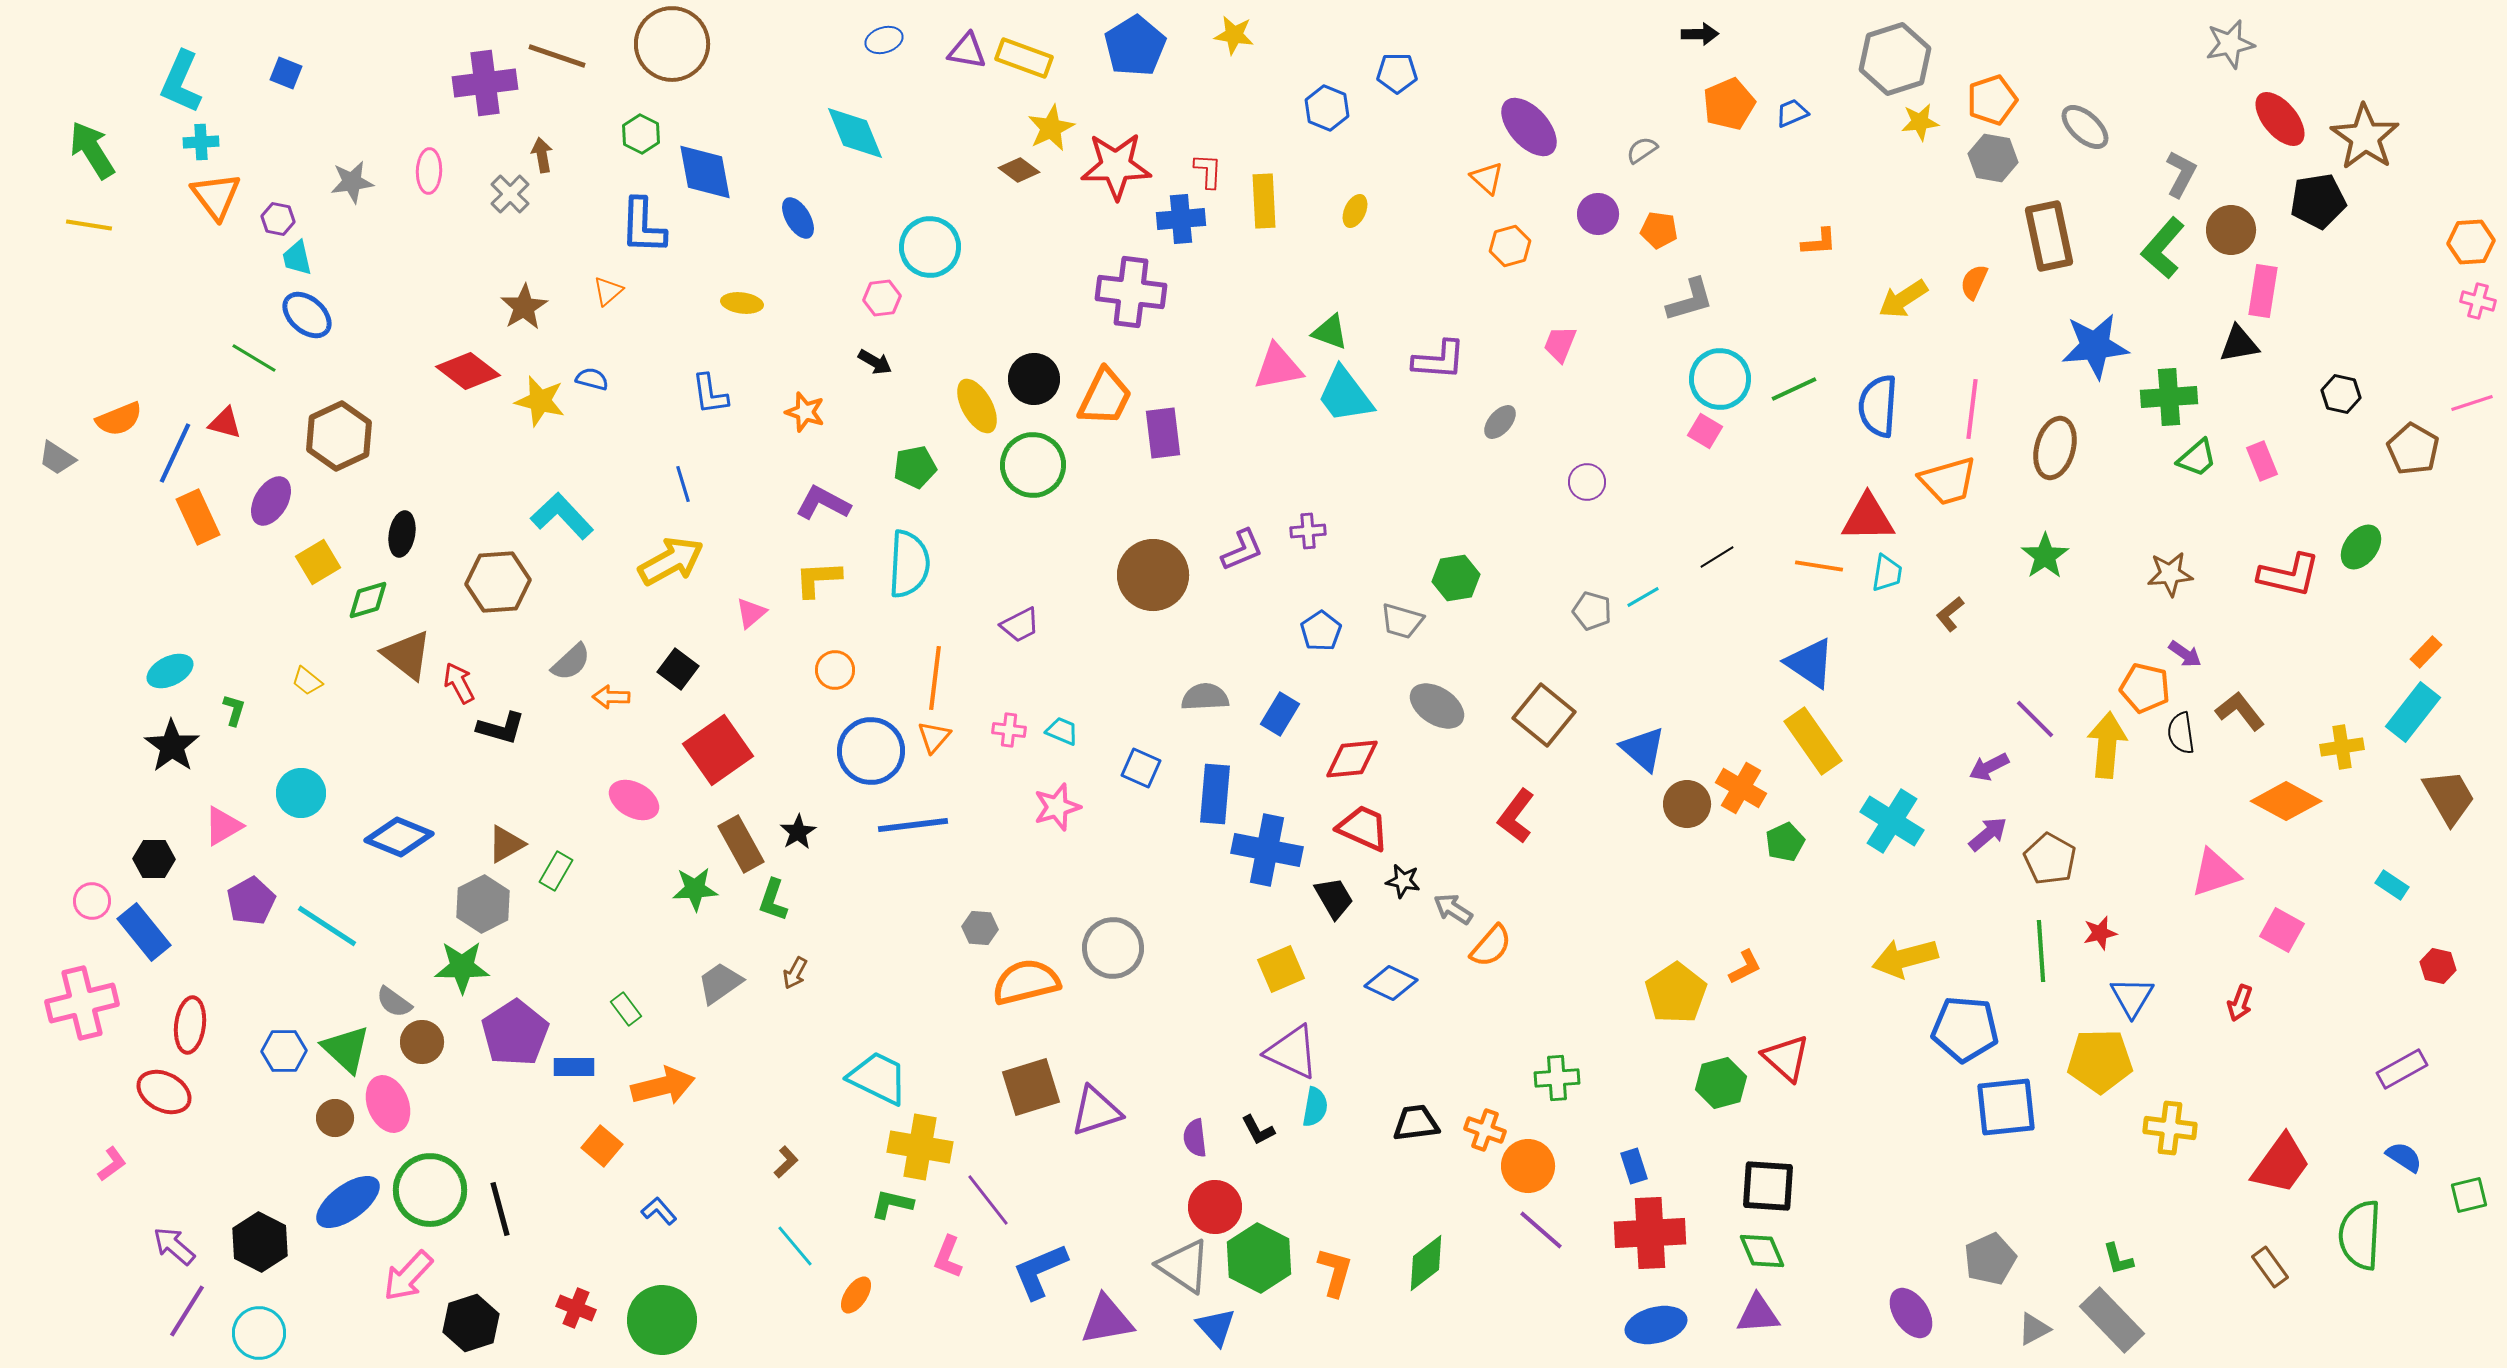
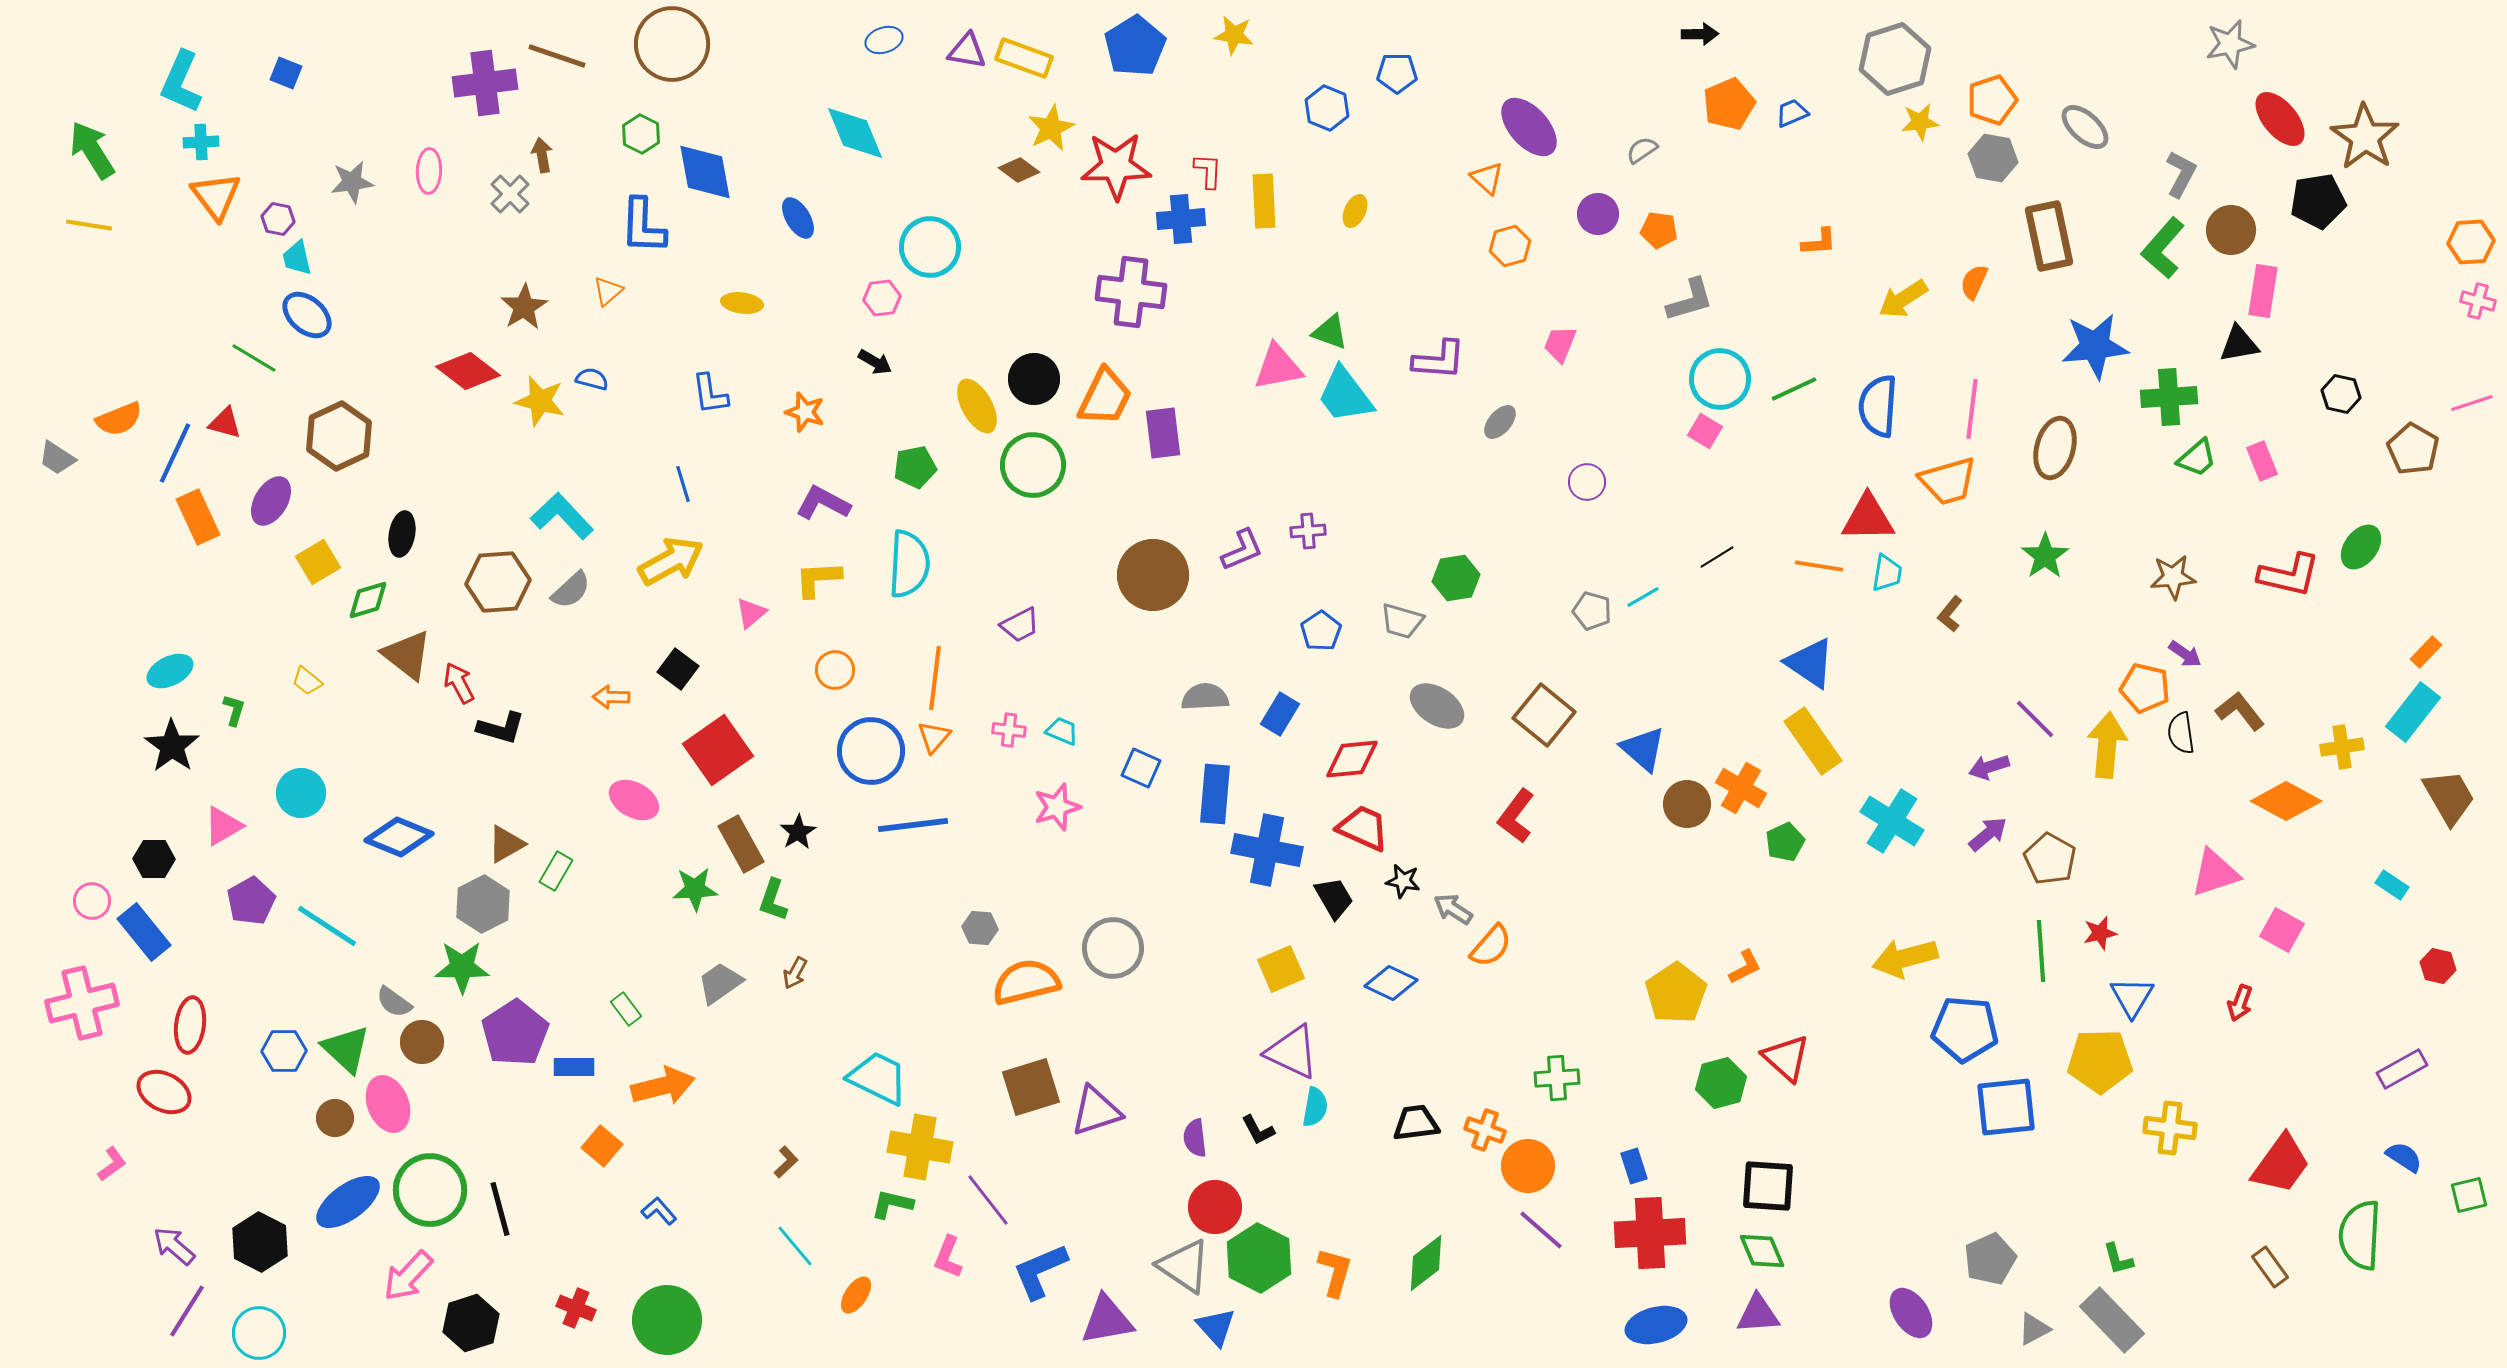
brown star at (2170, 574): moved 3 px right, 3 px down
brown L-shape at (1950, 614): rotated 12 degrees counterclockwise
gray semicircle at (571, 662): moved 72 px up
purple arrow at (1989, 767): rotated 9 degrees clockwise
green circle at (662, 1320): moved 5 px right
